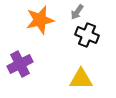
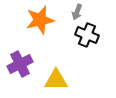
gray arrow: rotated 14 degrees counterclockwise
yellow triangle: moved 25 px left, 1 px down
